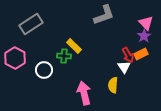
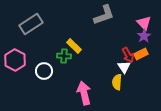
pink triangle: moved 2 px left
pink hexagon: moved 2 px down
white circle: moved 1 px down
yellow semicircle: moved 4 px right, 3 px up
